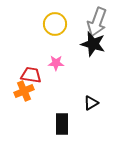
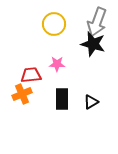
yellow circle: moved 1 px left
pink star: moved 1 px right, 1 px down
red trapezoid: rotated 15 degrees counterclockwise
orange cross: moved 2 px left, 3 px down
black triangle: moved 1 px up
black rectangle: moved 25 px up
